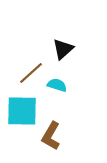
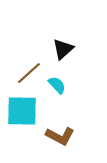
brown line: moved 2 px left
cyan semicircle: rotated 30 degrees clockwise
brown L-shape: moved 9 px right; rotated 92 degrees counterclockwise
